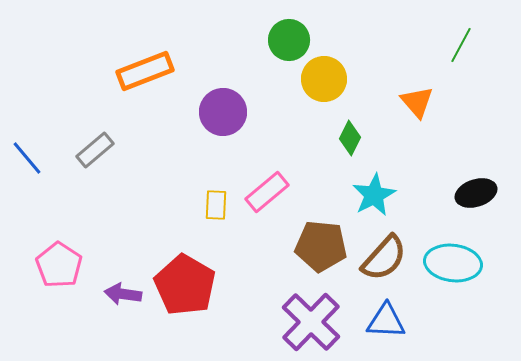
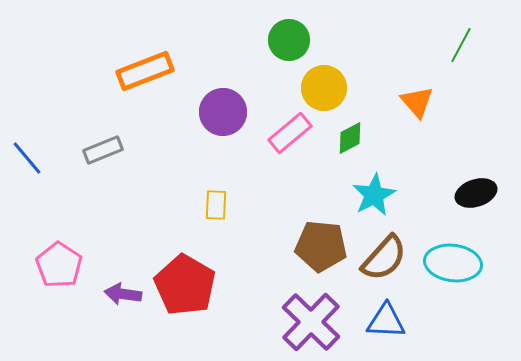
yellow circle: moved 9 px down
green diamond: rotated 36 degrees clockwise
gray rectangle: moved 8 px right; rotated 18 degrees clockwise
pink rectangle: moved 23 px right, 59 px up
